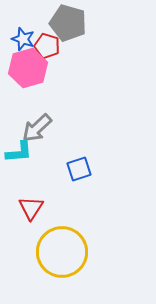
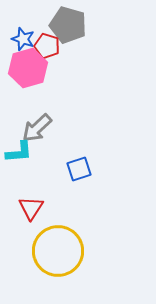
gray pentagon: moved 2 px down
yellow circle: moved 4 px left, 1 px up
